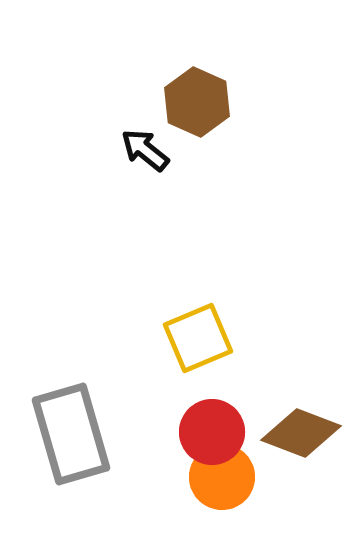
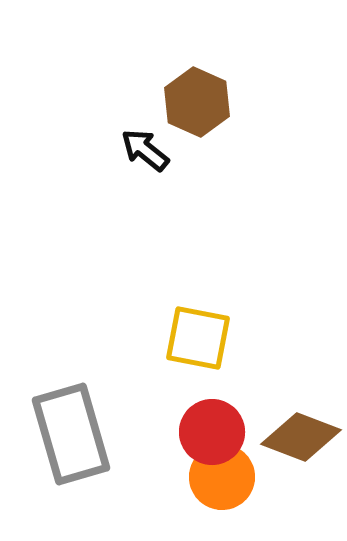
yellow square: rotated 34 degrees clockwise
brown diamond: moved 4 px down
